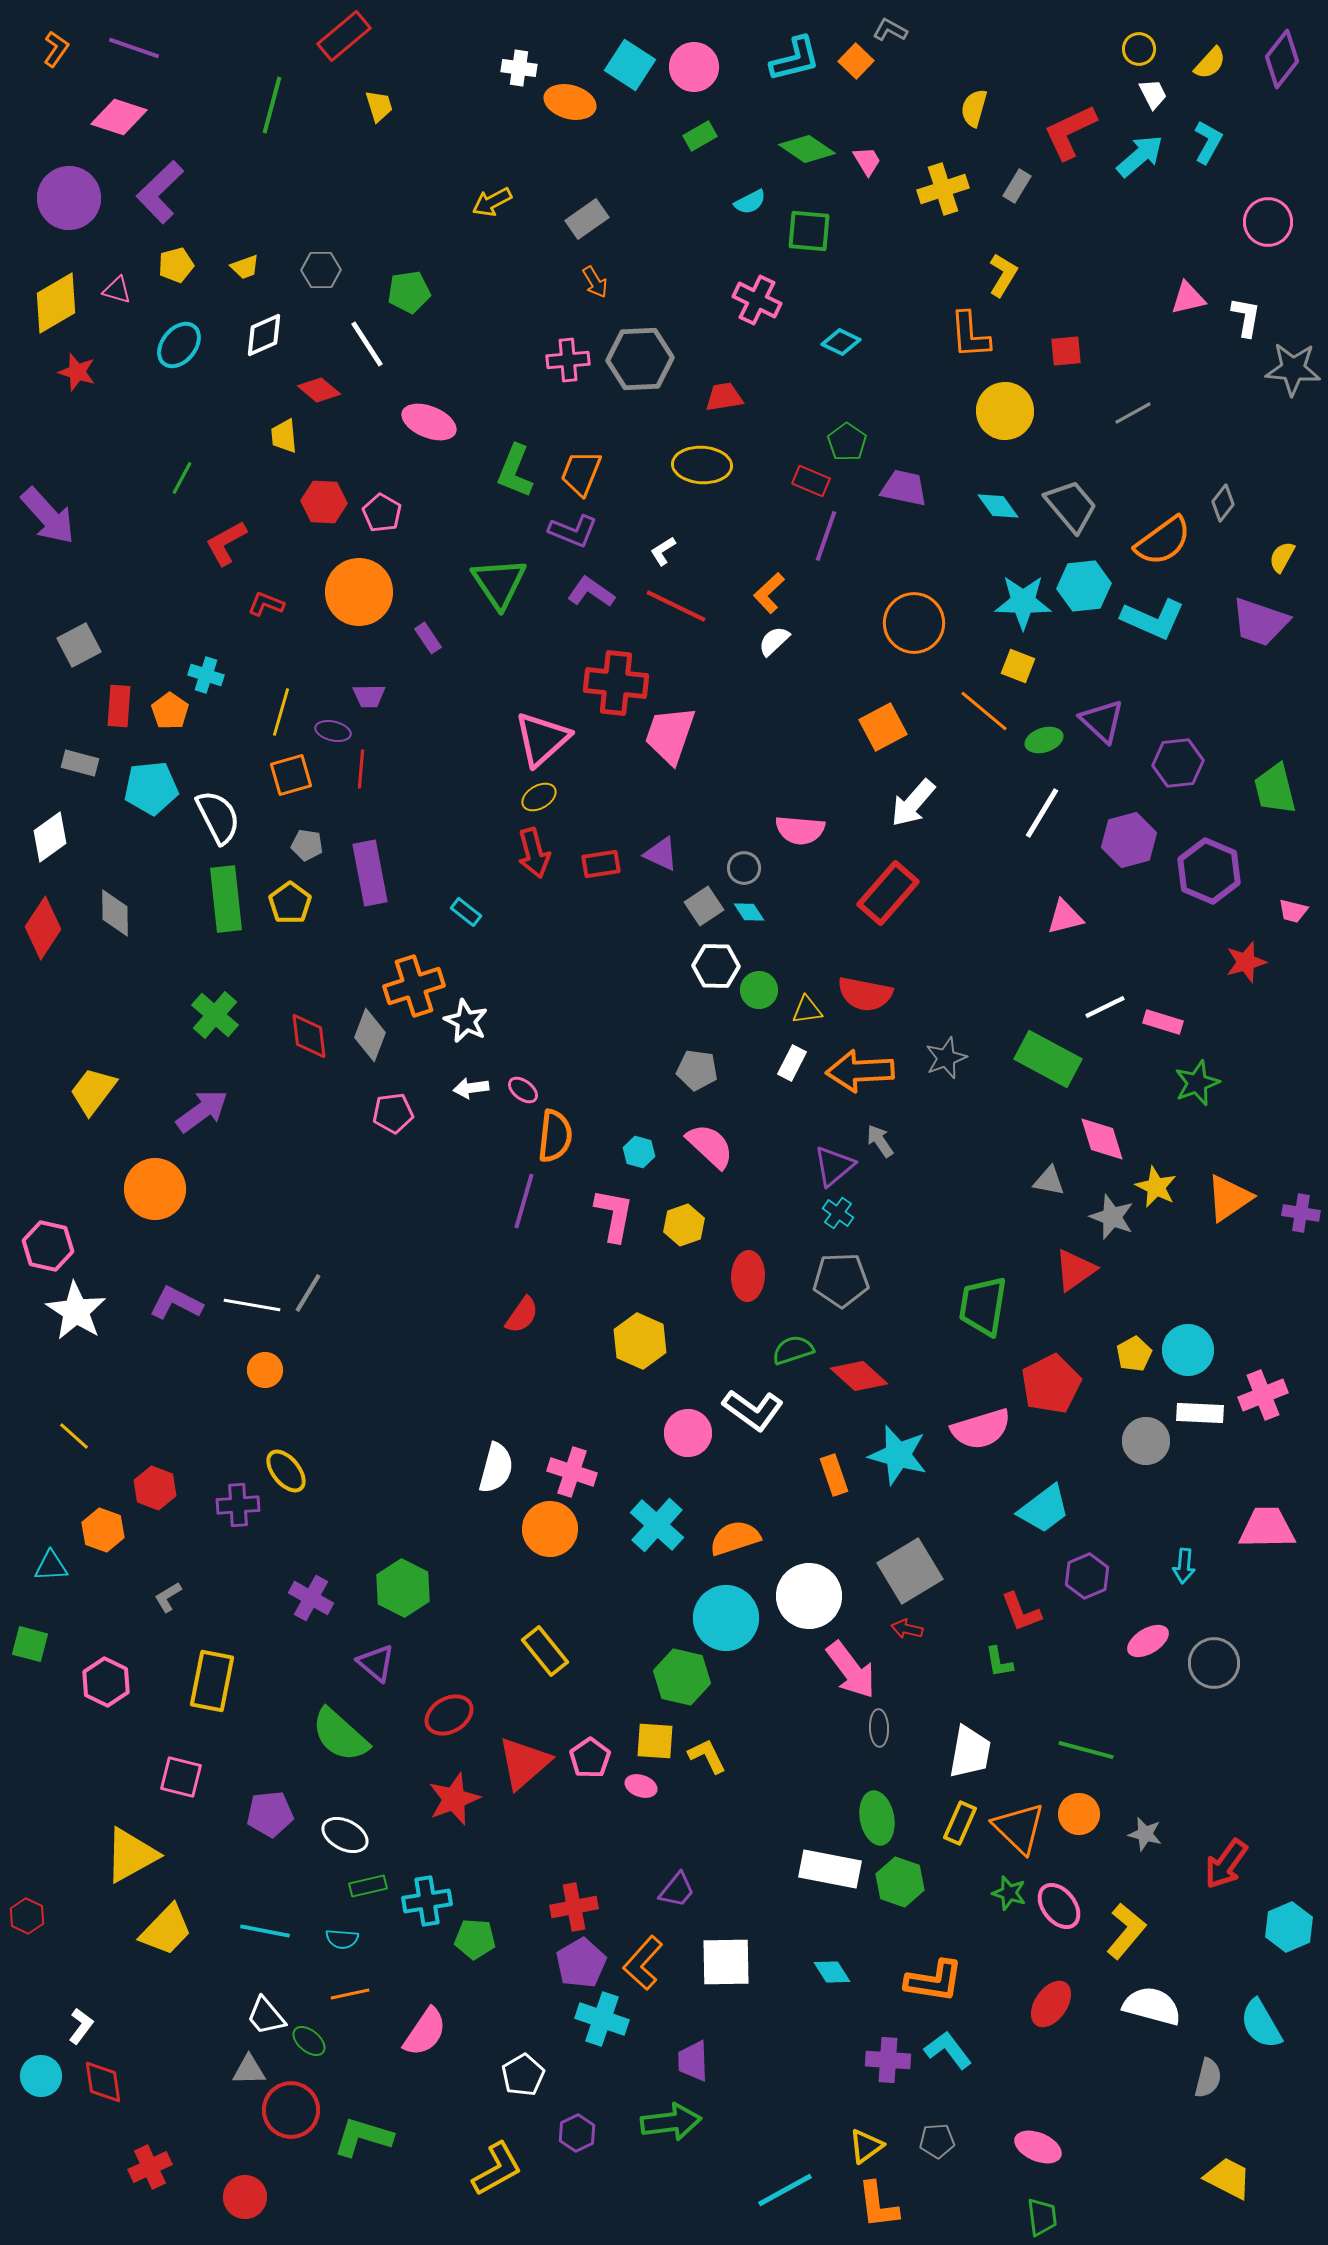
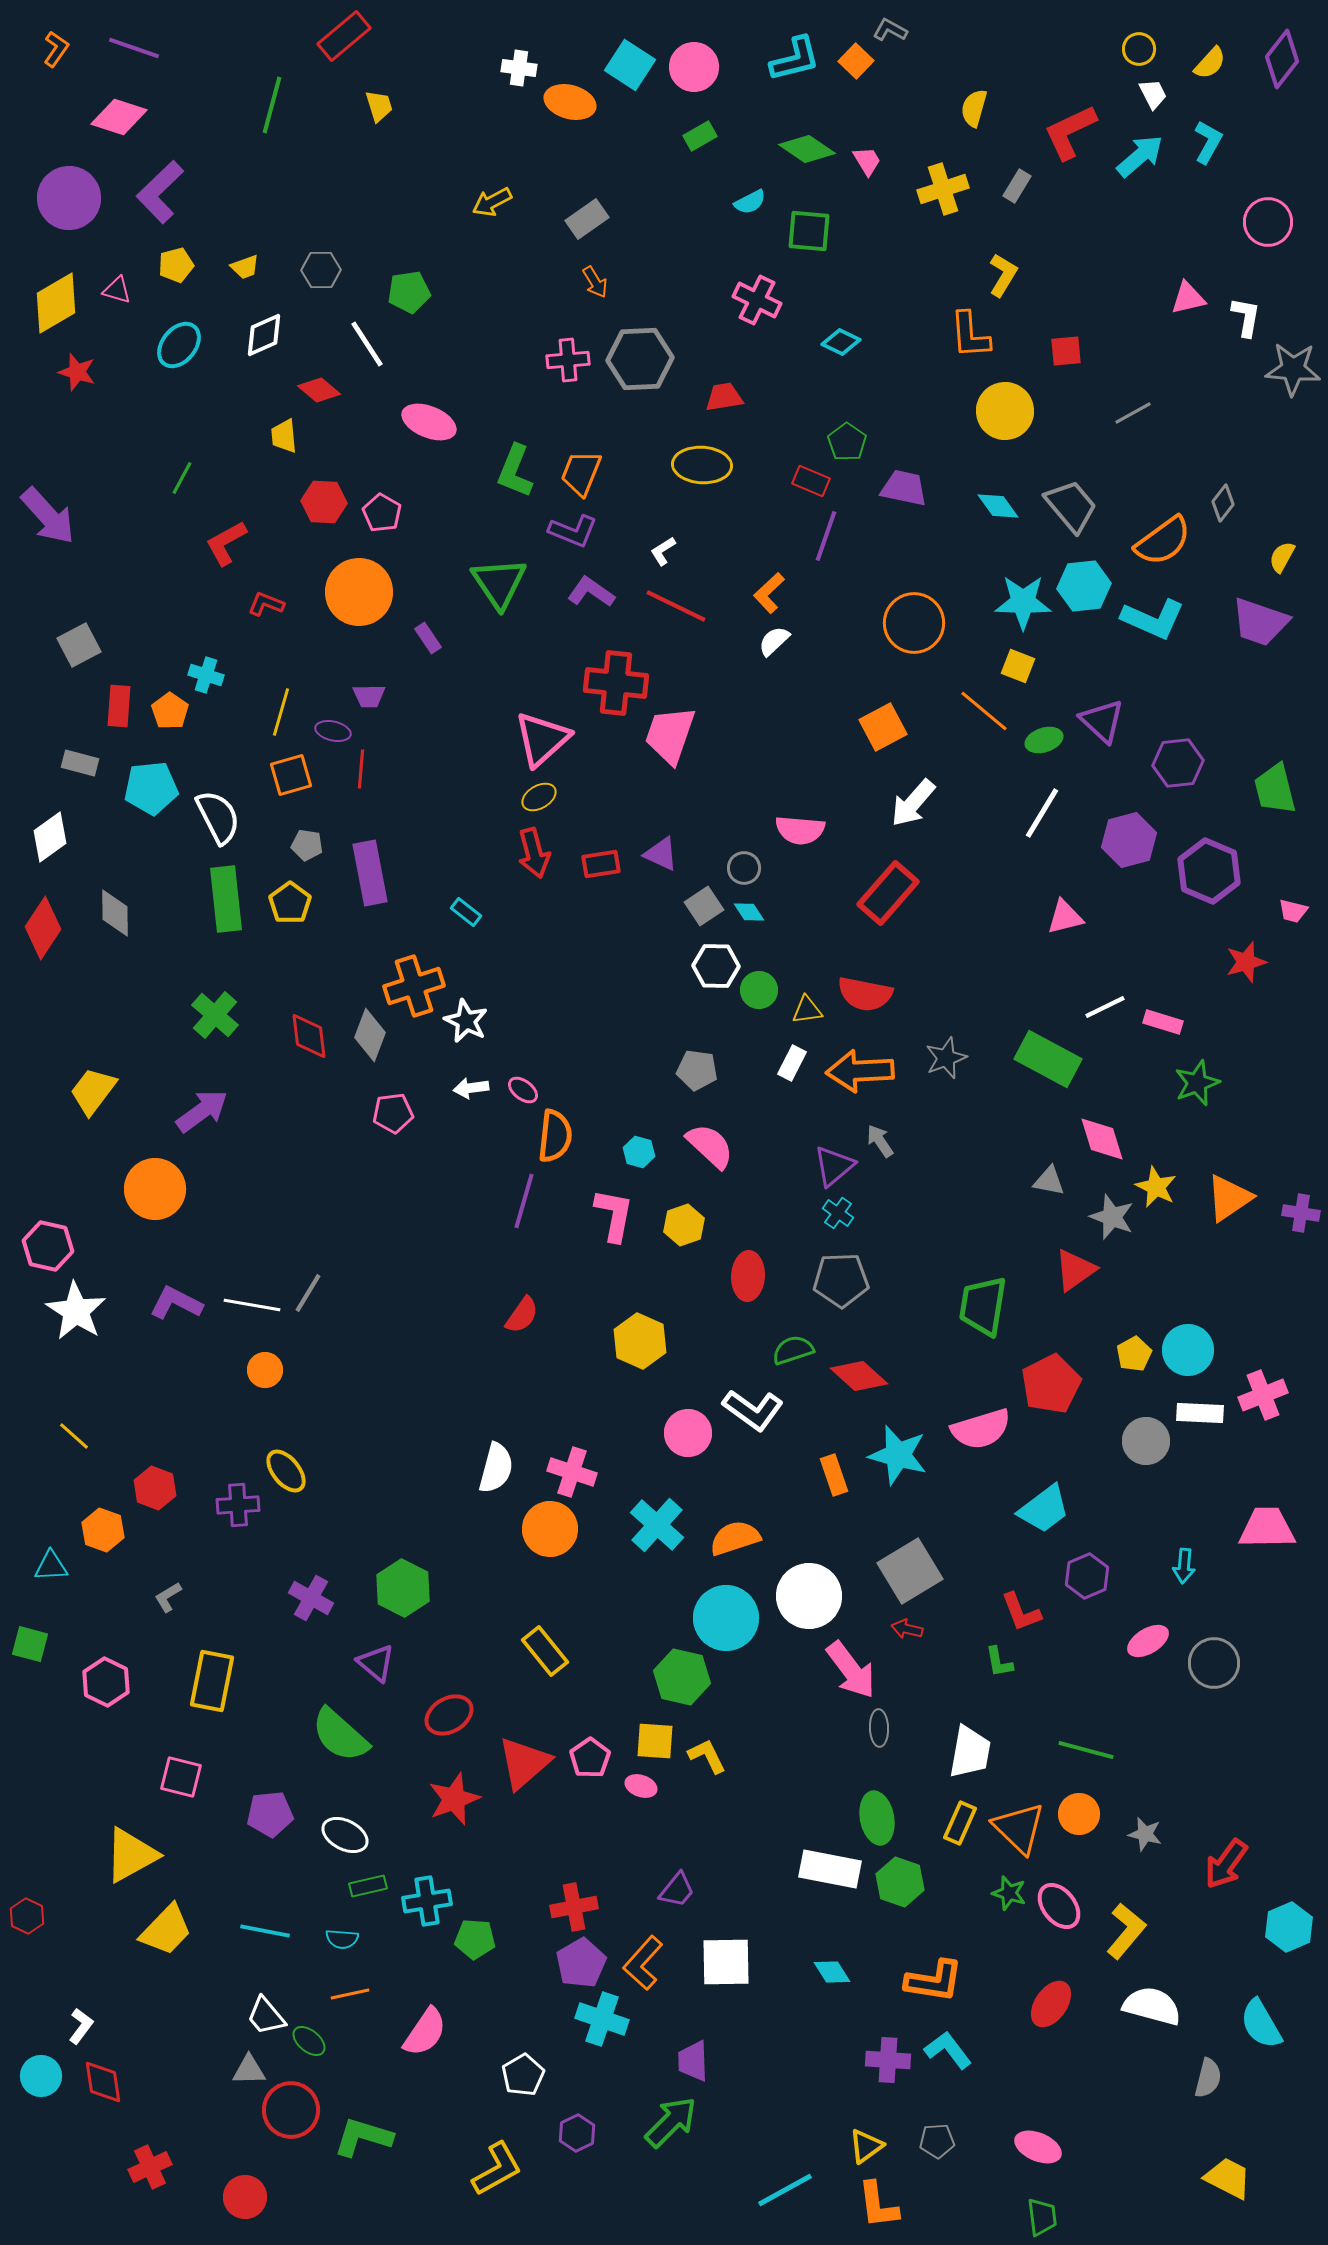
green arrow at (671, 2122): rotated 38 degrees counterclockwise
